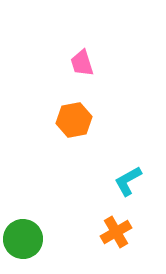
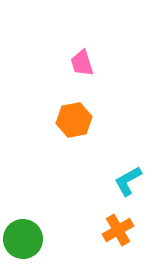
orange cross: moved 2 px right, 2 px up
